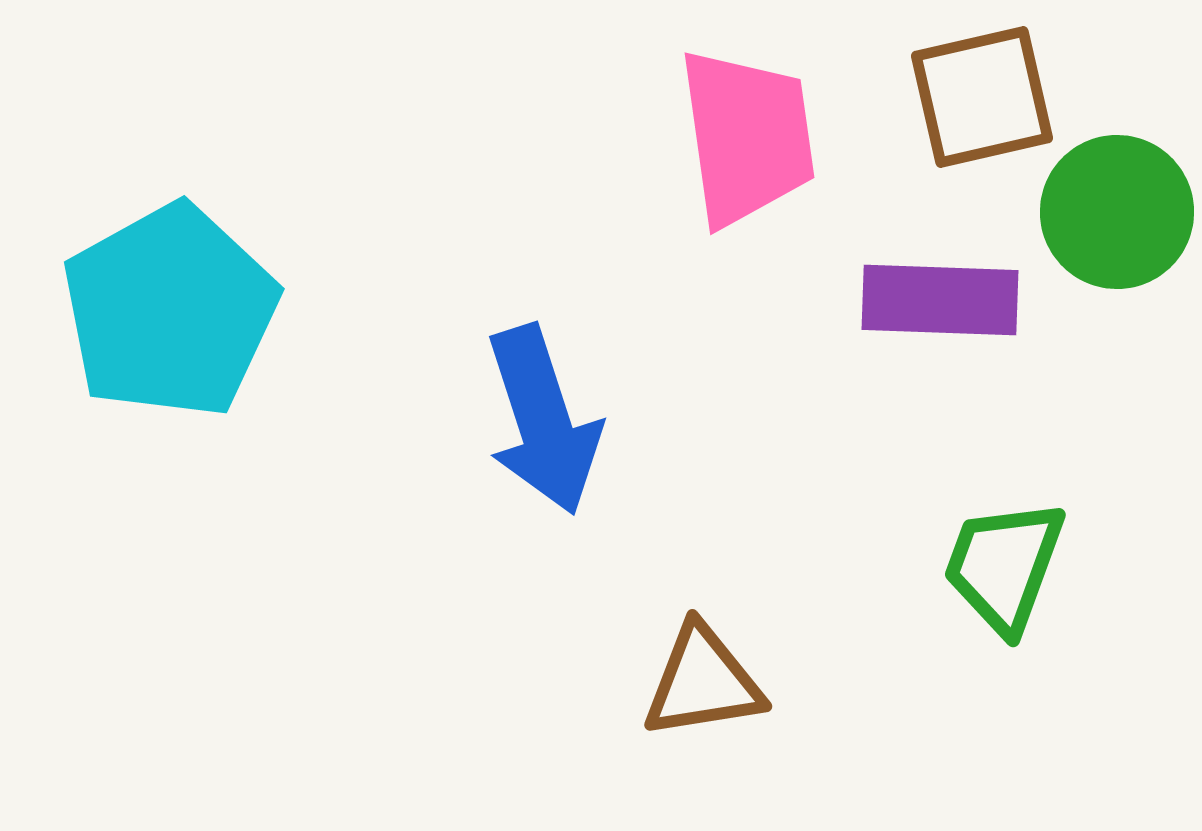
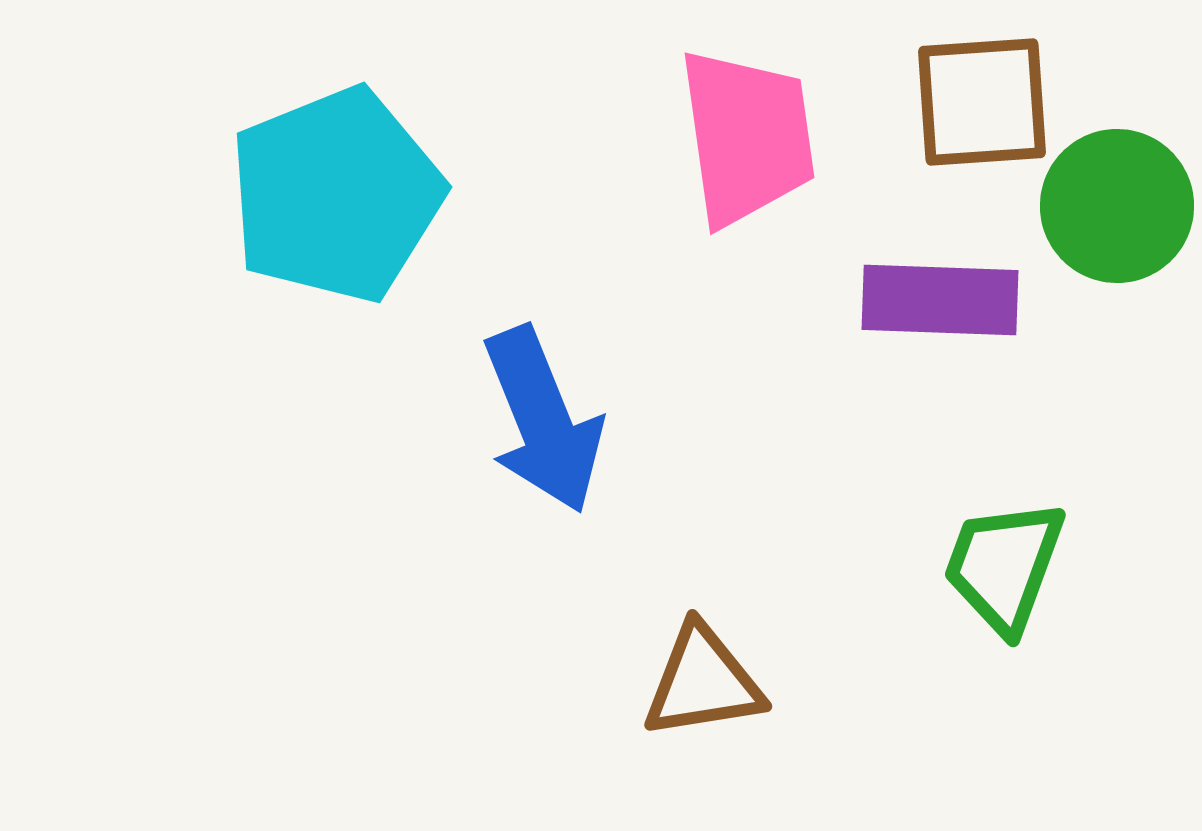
brown square: moved 5 px down; rotated 9 degrees clockwise
green circle: moved 6 px up
cyan pentagon: moved 166 px right, 116 px up; rotated 7 degrees clockwise
blue arrow: rotated 4 degrees counterclockwise
